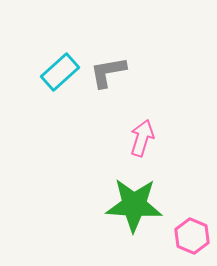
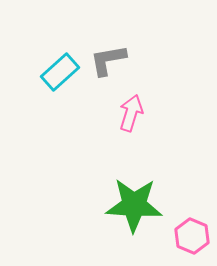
gray L-shape: moved 12 px up
pink arrow: moved 11 px left, 25 px up
